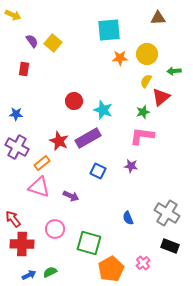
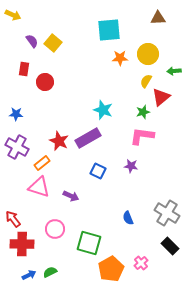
yellow circle: moved 1 px right
red circle: moved 29 px left, 19 px up
black rectangle: rotated 24 degrees clockwise
pink cross: moved 2 px left
